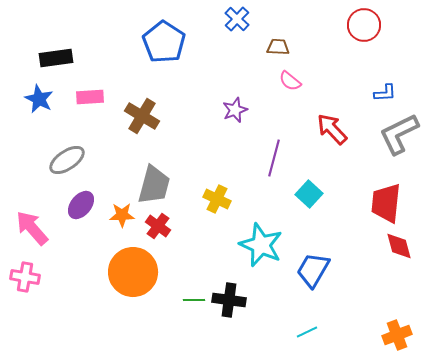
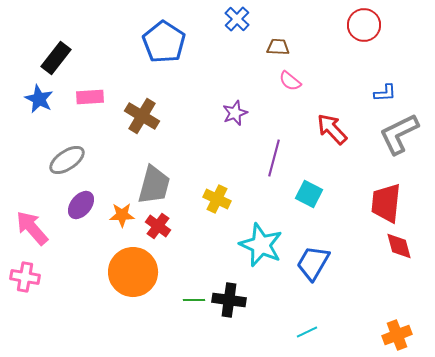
black rectangle: rotated 44 degrees counterclockwise
purple star: moved 3 px down
cyan square: rotated 16 degrees counterclockwise
blue trapezoid: moved 7 px up
